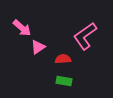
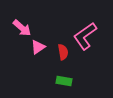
red semicircle: moved 7 px up; rotated 84 degrees clockwise
